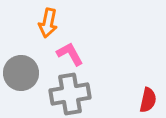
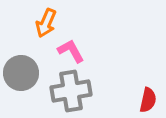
orange arrow: moved 2 px left; rotated 12 degrees clockwise
pink L-shape: moved 1 px right, 3 px up
gray cross: moved 1 px right, 3 px up
